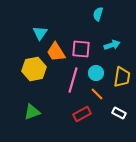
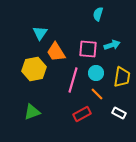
pink square: moved 7 px right
